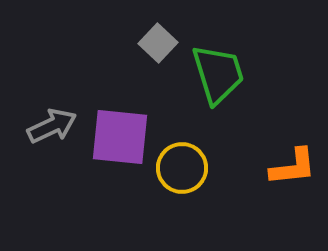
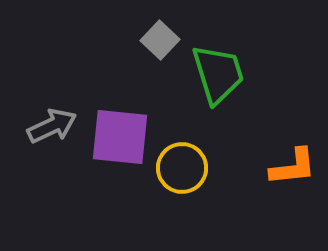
gray square: moved 2 px right, 3 px up
